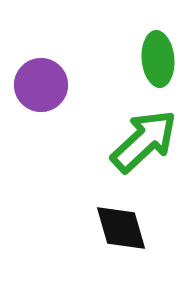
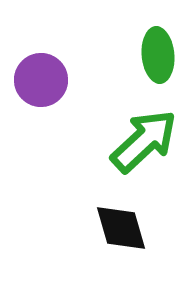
green ellipse: moved 4 px up
purple circle: moved 5 px up
